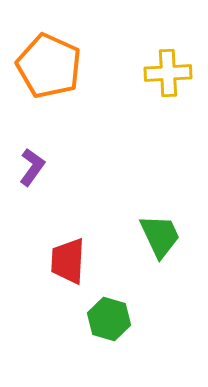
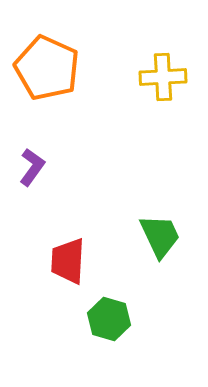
orange pentagon: moved 2 px left, 2 px down
yellow cross: moved 5 px left, 4 px down
